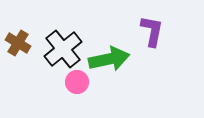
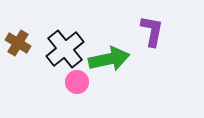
black cross: moved 2 px right
